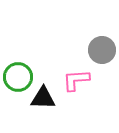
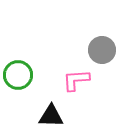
green circle: moved 2 px up
black triangle: moved 8 px right, 18 px down
